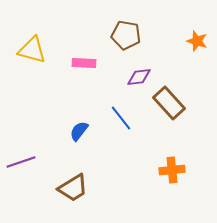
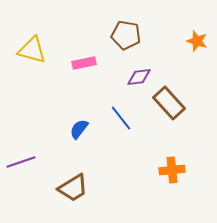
pink rectangle: rotated 15 degrees counterclockwise
blue semicircle: moved 2 px up
